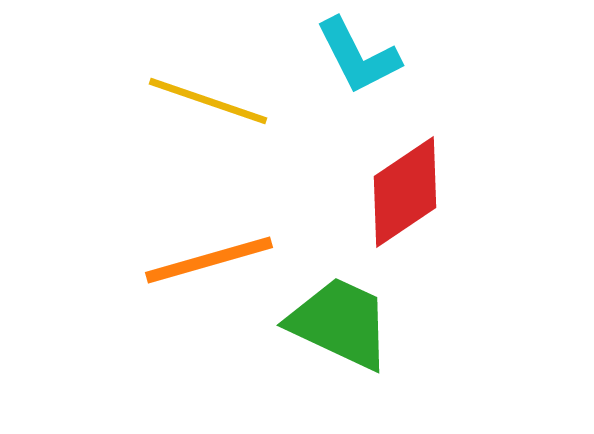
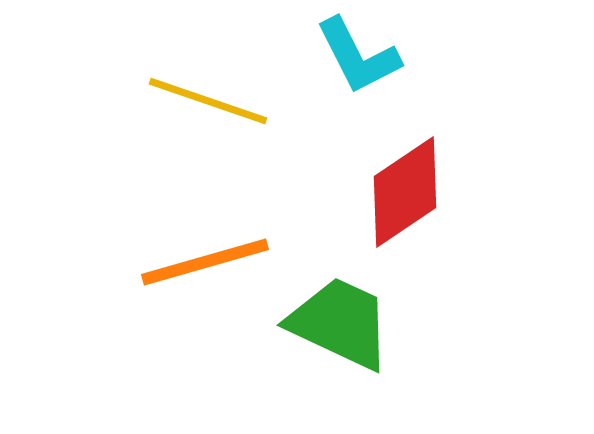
orange line: moved 4 px left, 2 px down
